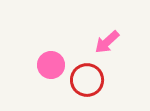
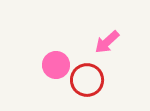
pink circle: moved 5 px right
